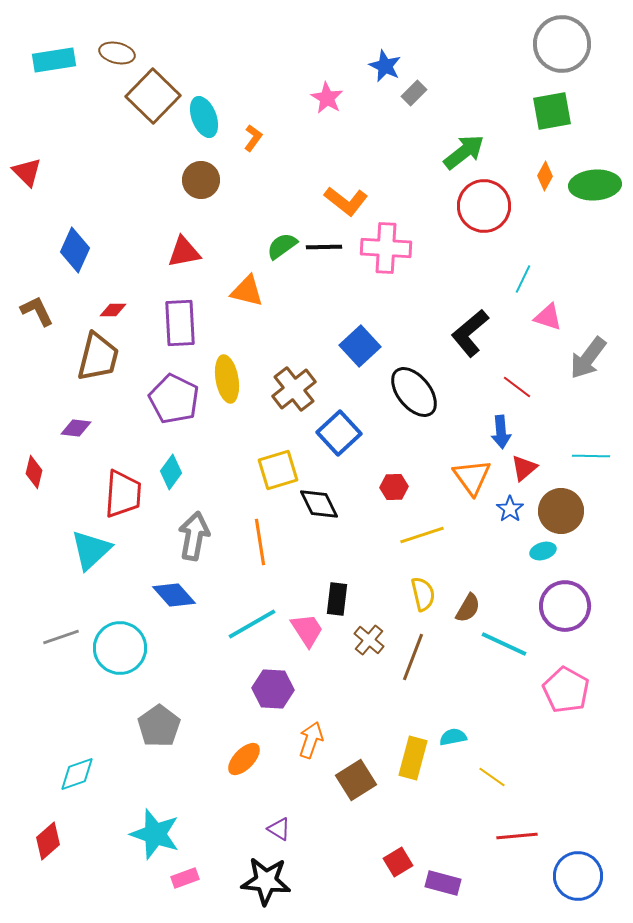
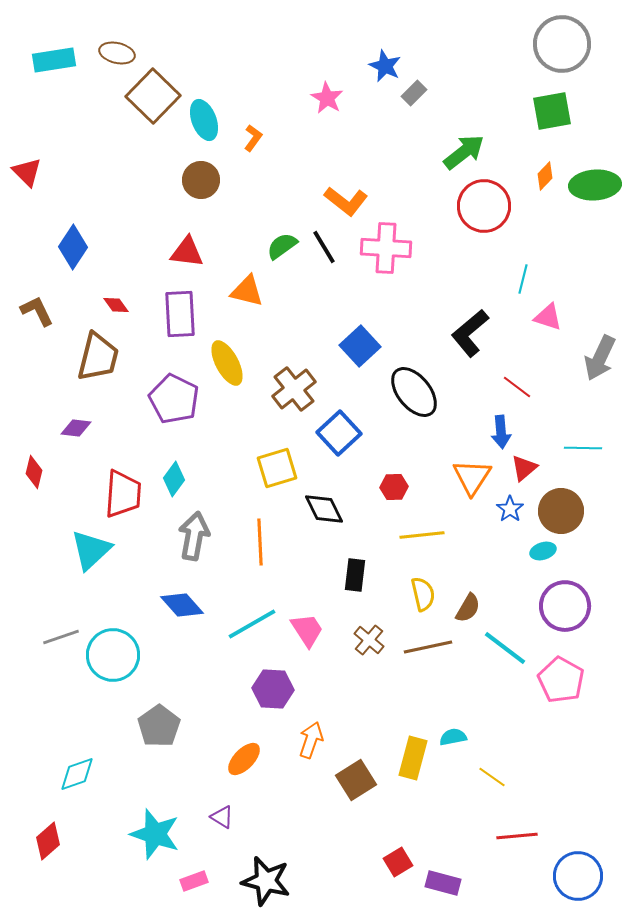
cyan ellipse at (204, 117): moved 3 px down
orange diamond at (545, 176): rotated 16 degrees clockwise
black line at (324, 247): rotated 60 degrees clockwise
blue diamond at (75, 250): moved 2 px left, 3 px up; rotated 9 degrees clockwise
red triangle at (184, 252): moved 3 px right; rotated 18 degrees clockwise
cyan line at (523, 279): rotated 12 degrees counterclockwise
red diamond at (113, 310): moved 3 px right, 5 px up; rotated 52 degrees clockwise
purple rectangle at (180, 323): moved 9 px up
gray arrow at (588, 358): moved 12 px right; rotated 12 degrees counterclockwise
yellow ellipse at (227, 379): moved 16 px up; rotated 18 degrees counterclockwise
cyan line at (591, 456): moved 8 px left, 8 px up
yellow square at (278, 470): moved 1 px left, 2 px up
cyan diamond at (171, 472): moved 3 px right, 7 px down
orange triangle at (472, 477): rotated 9 degrees clockwise
black diamond at (319, 504): moved 5 px right, 5 px down
yellow line at (422, 535): rotated 12 degrees clockwise
orange line at (260, 542): rotated 6 degrees clockwise
blue diamond at (174, 595): moved 8 px right, 10 px down
black rectangle at (337, 599): moved 18 px right, 24 px up
cyan line at (504, 644): moved 1 px right, 4 px down; rotated 12 degrees clockwise
cyan circle at (120, 648): moved 7 px left, 7 px down
brown line at (413, 657): moved 15 px right, 10 px up; rotated 57 degrees clockwise
pink pentagon at (566, 690): moved 5 px left, 10 px up
purple triangle at (279, 829): moved 57 px left, 12 px up
pink rectangle at (185, 878): moved 9 px right, 3 px down
black star at (266, 881): rotated 9 degrees clockwise
